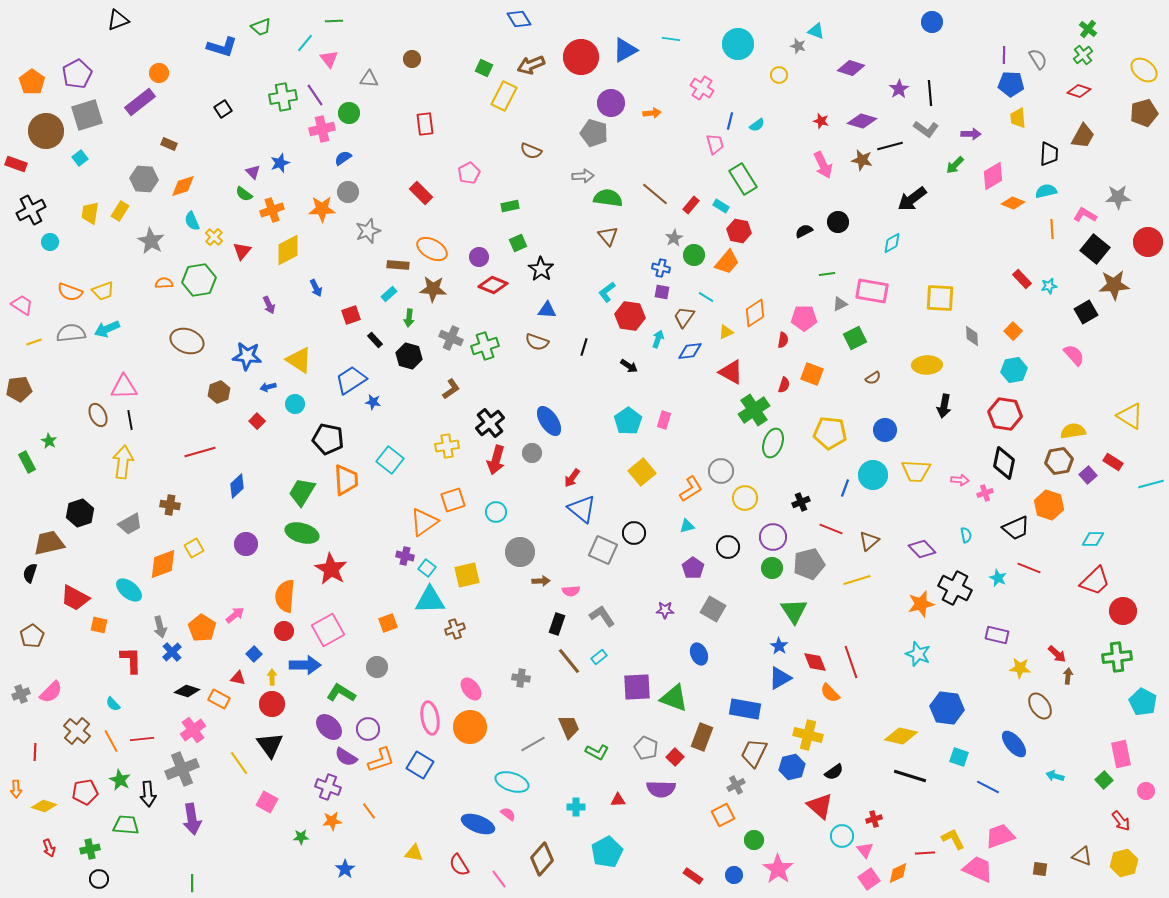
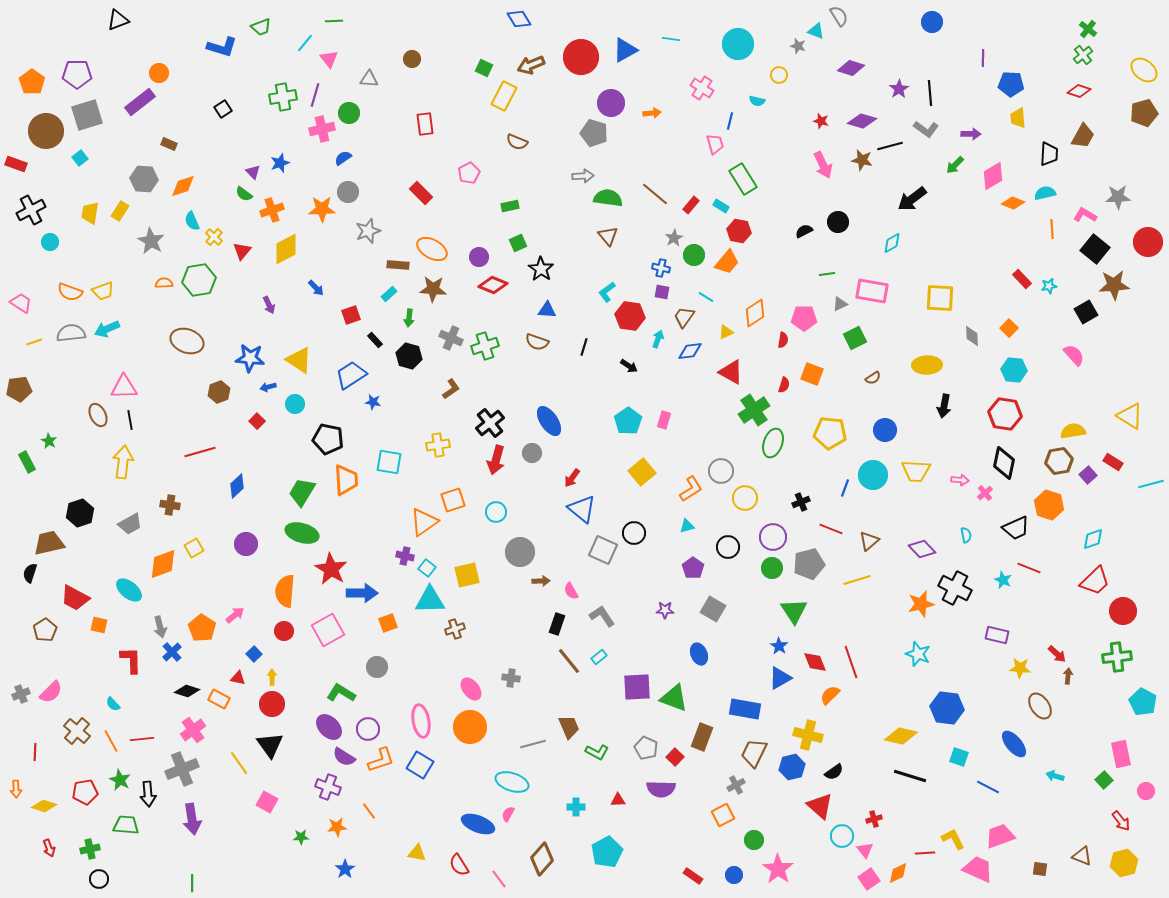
purple line at (1004, 55): moved 21 px left, 3 px down
gray semicircle at (1038, 59): moved 199 px left, 43 px up
purple pentagon at (77, 74): rotated 28 degrees clockwise
purple line at (315, 95): rotated 50 degrees clockwise
cyan semicircle at (757, 125): moved 24 px up; rotated 49 degrees clockwise
brown semicircle at (531, 151): moved 14 px left, 9 px up
cyan semicircle at (1046, 191): moved 1 px left, 2 px down
yellow diamond at (288, 250): moved 2 px left, 1 px up
blue arrow at (316, 288): rotated 18 degrees counterclockwise
pink trapezoid at (22, 305): moved 1 px left, 2 px up
orange square at (1013, 331): moved 4 px left, 3 px up
blue star at (247, 356): moved 3 px right, 2 px down
cyan hexagon at (1014, 370): rotated 15 degrees clockwise
blue trapezoid at (351, 380): moved 5 px up
yellow cross at (447, 446): moved 9 px left, 1 px up
cyan square at (390, 460): moved 1 px left, 2 px down; rotated 28 degrees counterclockwise
pink cross at (985, 493): rotated 21 degrees counterclockwise
cyan diamond at (1093, 539): rotated 20 degrees counterclockwise
cyan star at (998, 578): moved 5 px right, 2 px down
pink semicircle at (571, 591): rotated 66 degrees clockwise
orange semicircle at (285, 596): moved 5 px up
brown pentagon at (32, 636): moved 13 px right, 6 px up
blue arrow at (305, 665): moved 57 px right, 72 px up
gray cross at (521, 678): moved 10 px left
orange semicircle at (830, 693): moved 2 px down; rotated 90 degrees clockwise
pink ellipse at (430, 718): moved 9 px left, 3 px down
gray line at (533, 744): rotated 15 degrees clockwise
purple semicircle at (346, 757): moved 2 px left
pink semicircle at (508, 814): rotated 98 degrees counterclockwise
orange star at (332, 821): moved 5 px right, 6 px down
yellow triangle at (414, 853): moved 3 px right
